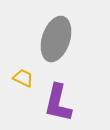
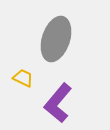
purple L-shape: rotated 27 degrees clockwise
